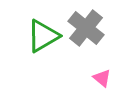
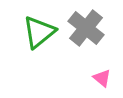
green triangle: moved 4 px left, 4 px up; rotated 9 degrees counterclockwise
